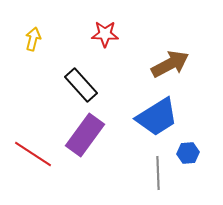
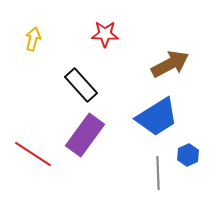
blue hexagon: moved 2 px down; rotated 20 degrees counterclockwise
